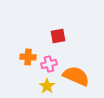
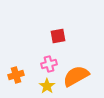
orange cross: moved 12 px left, 18 px down; rotated 21 degrees counterclockwise
orange semicircle: rotated 52 degrees counterclockwise
